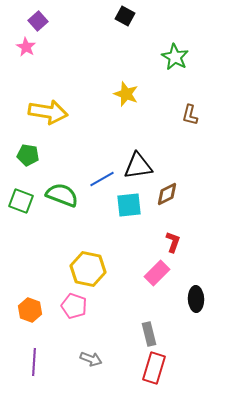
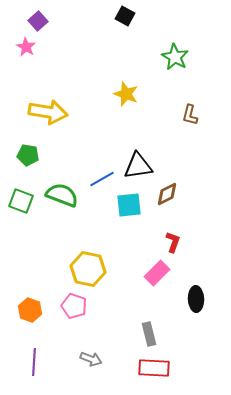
red rectangle: rotated 76 degrees clockwise
